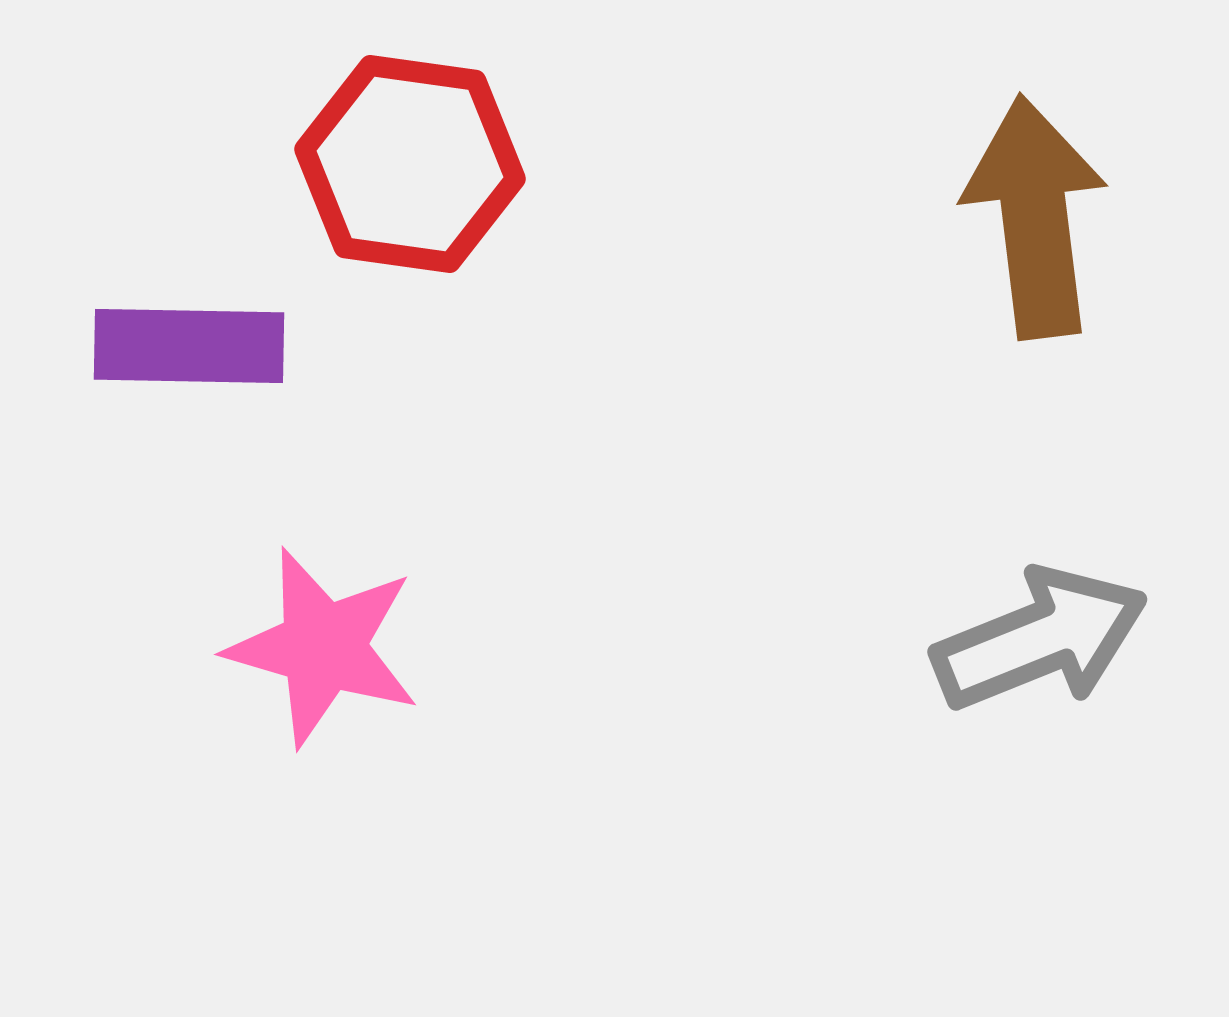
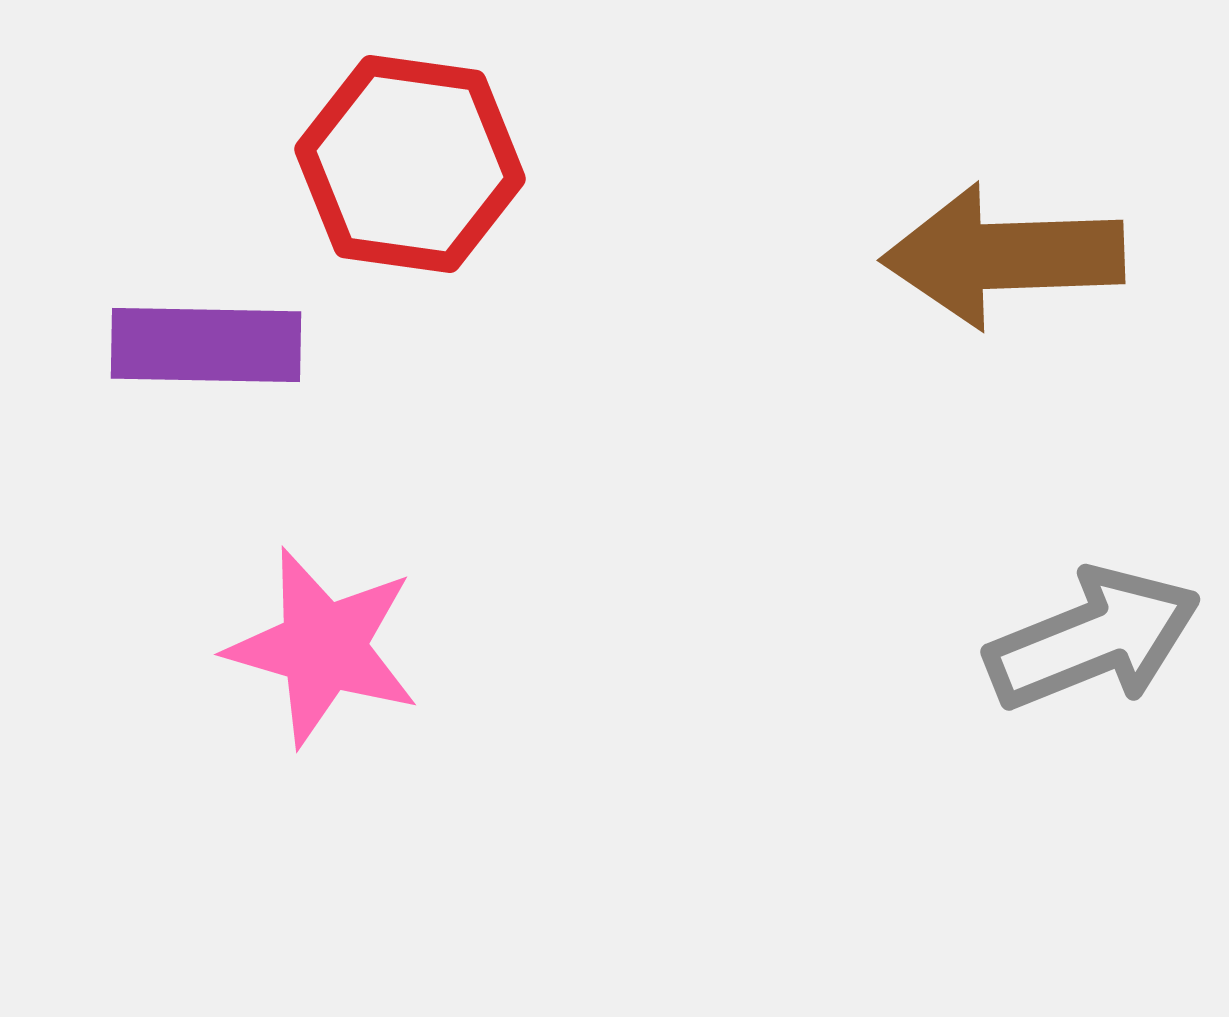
brown arrow: moved 32 px left, 39 px down; rotated 85 degrees counterclockwise
purple rectangle: moved 17 px right, 1 px up
gray arrow: moved 53 px right
